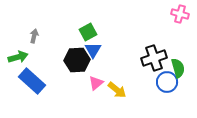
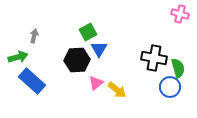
blue triangle: moved 6 px right, 1 px up
black cross: rotated 30 degrees clockwise
blue circle: moved 3 px right, 5 px down
